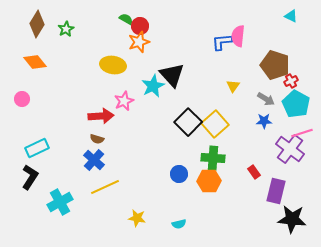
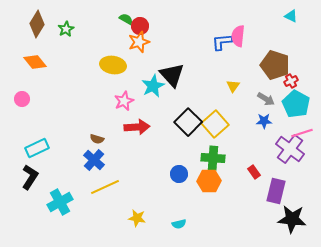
red arrow: moved 36 px right, 11 px down
